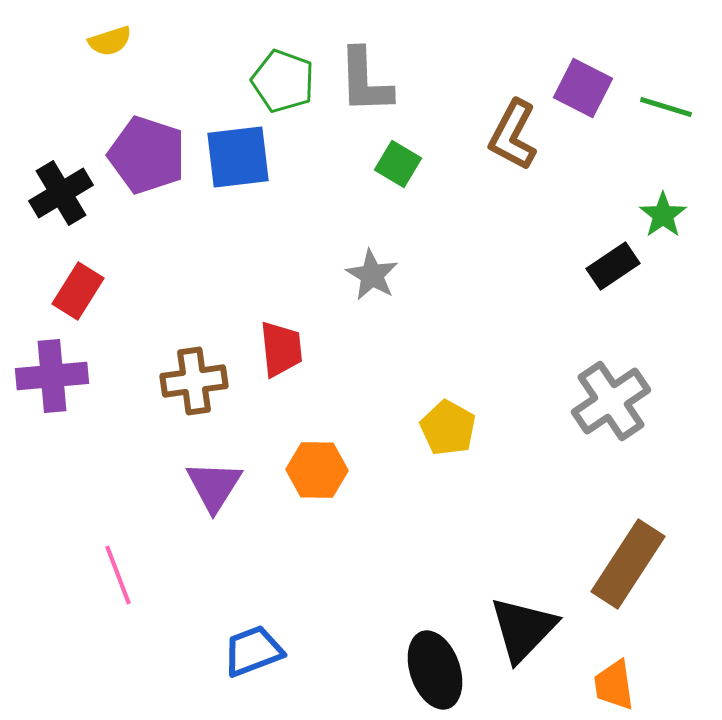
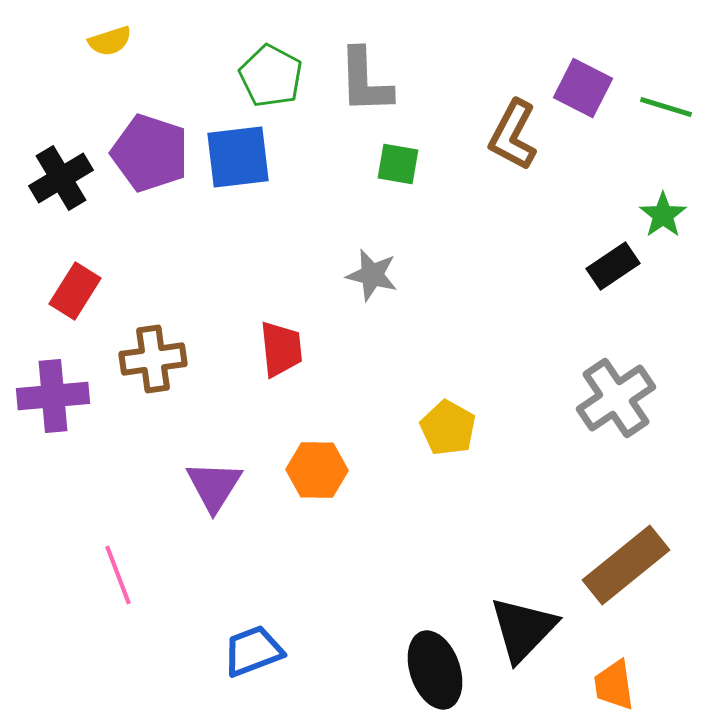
green pentagon: moved 12 px left, 5 px up; rotated 8 degrees clockwise
purple pentagon: moved 3 px right, 2 px up
green square: rotated 21 degrees counterclockwise
black cross: moved 15 px up
gray star: rotated 16 degrees counterclockwise
red rectangle: moved 3 px left
purple cross: moved 1 px right, 20 px down
brown cross: moved 41 px left, 22 px up
gray cross: moved 5 px right, 3 px up
brown rectangle: moved 2 px left, 1 px down; rotated 18 degrees clockwise
